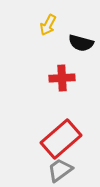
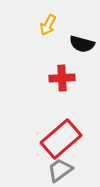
black semicircle: moved 1 px right, 1 px down
